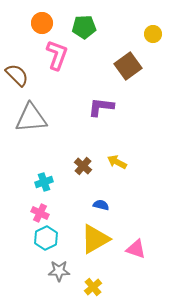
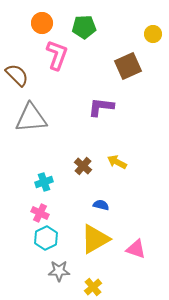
brown square: rotated 12 degrees clockwise
